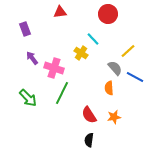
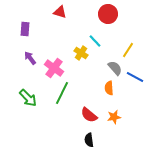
red triangle: rotated 24 degrees clockwise
purple rectangle: rotated 24 degrees clockwise
cyan line: moved 2 px right, 2 px down
yellow line: moved 1 px up; rotated 14 degrees counterclockwise
purple arrow: moved 2 px left
pink cross: rotated 18 degrees clockwise
red semicircle: rotated 18 degrees counterclockwise
black semicircle: rotated 16 degrees counterclockwise
